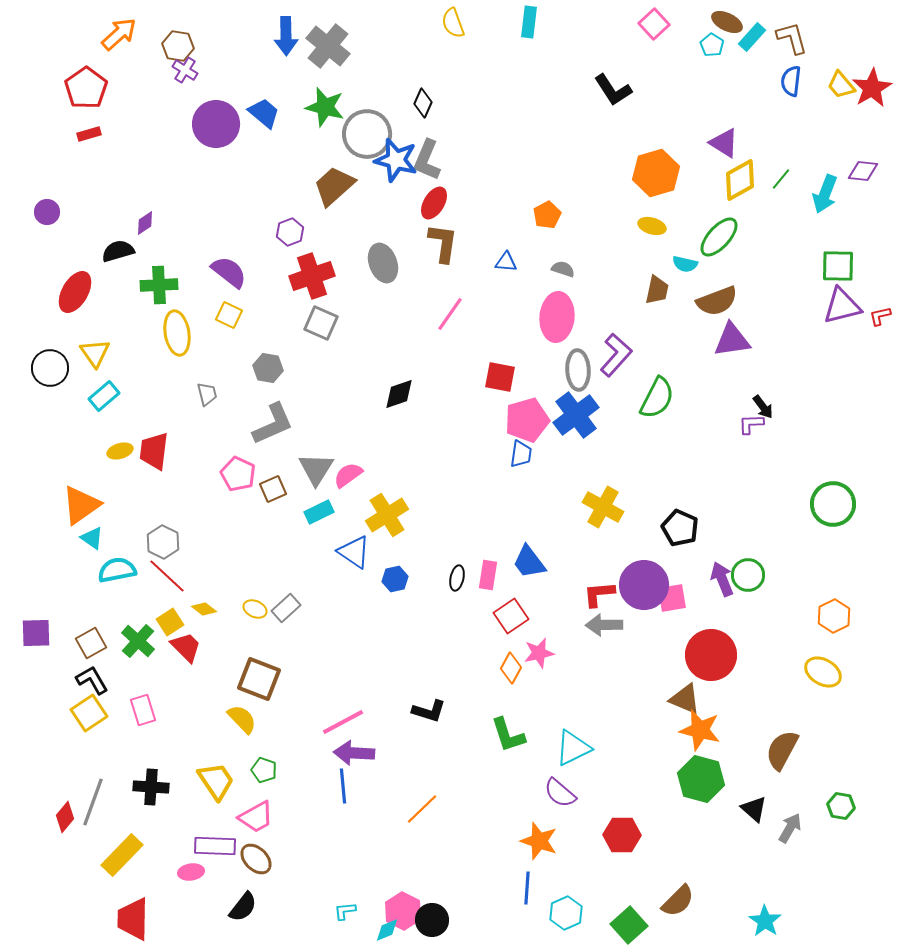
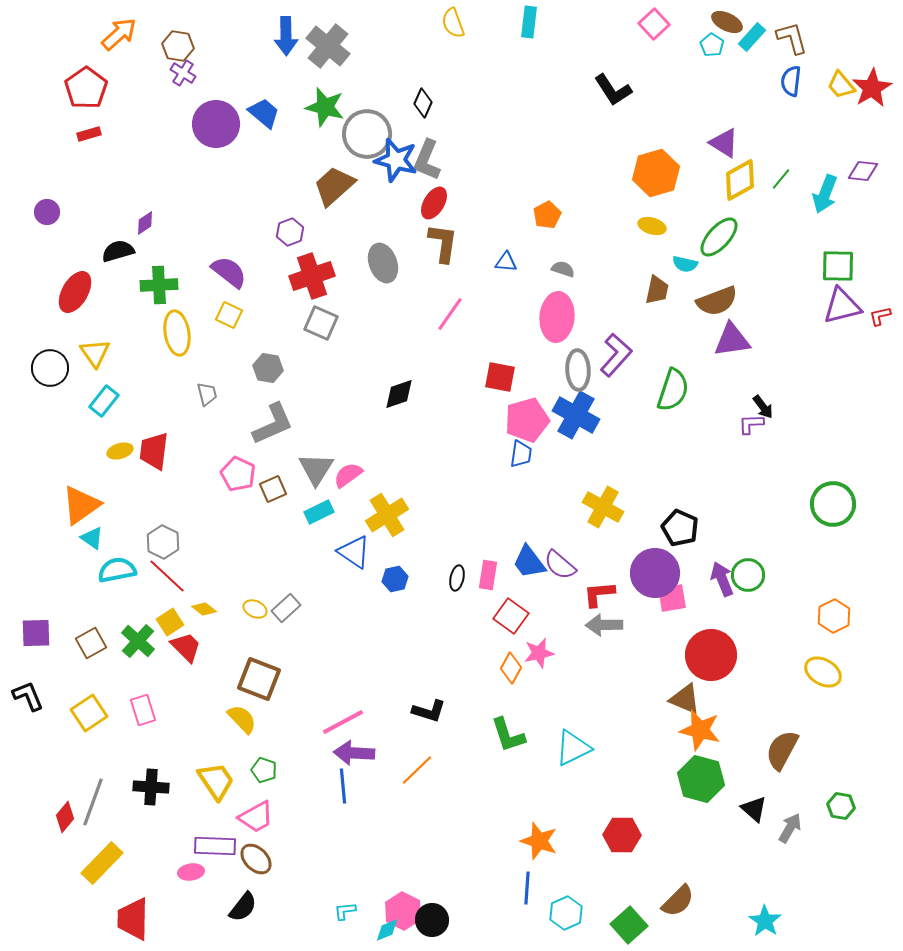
purple cross at (185, 70): moved 2 px left, 3 px down
cyan rectangle at (104, 396): moved 5 px down; rotated 12 degrees counterclockwise
green semicircle at (657, 398): moved 16 px right, 8 px up; rotated 9 degrees counterclockwise
blue cross at (576, 415): rotated 24 degrees counterclockwise
purple circle at (644, 585): moved 11 px right, 12 px up
red square at (511, 616): rotated 20 degrees counterclockwise
black L-shape at (92, 680): moved 64 px left, 16 px down; rotated 8 degrees clockwise
purple semicircle at (560, 793): moved 228 px up
orange line at (422, 809): moved 5 px left, 39 px up
yellow rectangle at (122, 855): moved 20 px left, 8 px down
